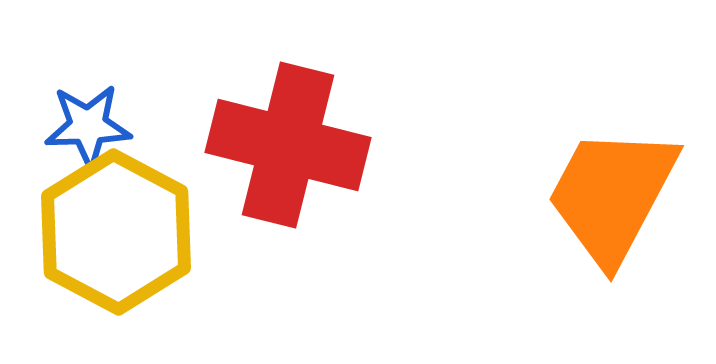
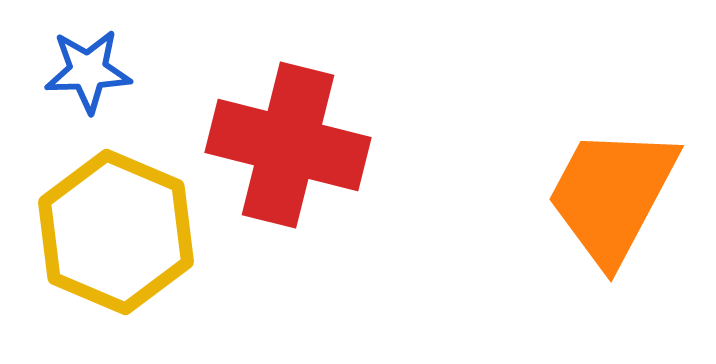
blue star: moved 55 px up
yellow hexagon: rotated 5 degrees counterclockwise
